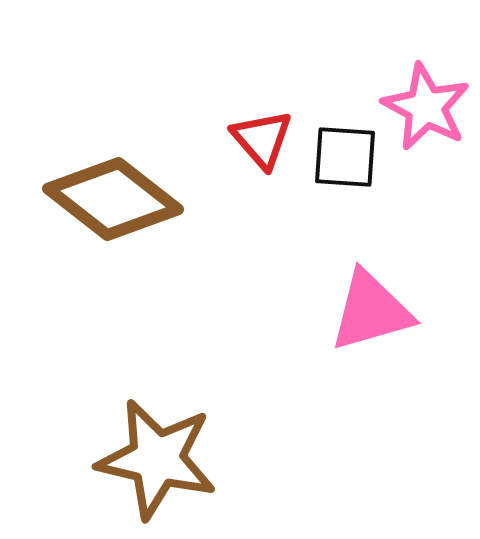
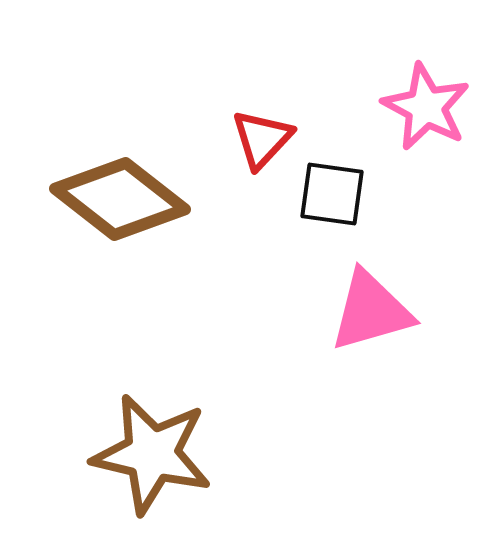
red triangle: rotated 24 degrees clockwise
black square: moved 13 px left, 37 px down; rotated 4 degrees clockwise
brown diamond: moved 7 px right
brown star: moved 5 px left, 5 px up
